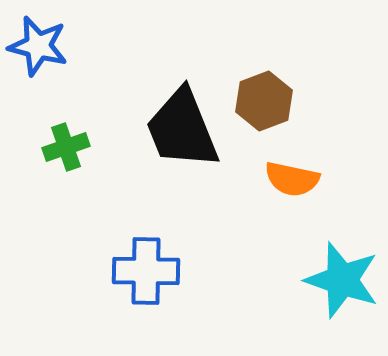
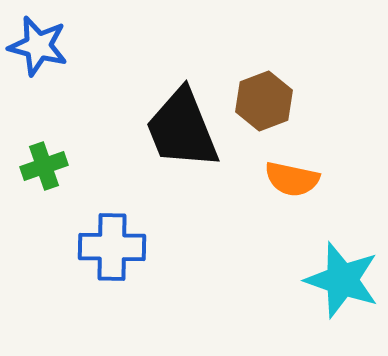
green cross: moved 22 px left, 19 px down
blue cross: moved 34 px left, 24 px up
